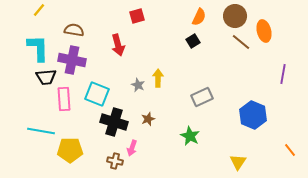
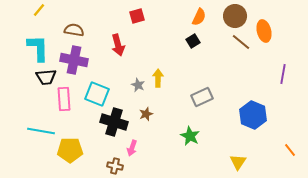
purple cross: moved 2 px right
brown star: moved 2 px left, 5 px up
brown cross: moved 5 px down
